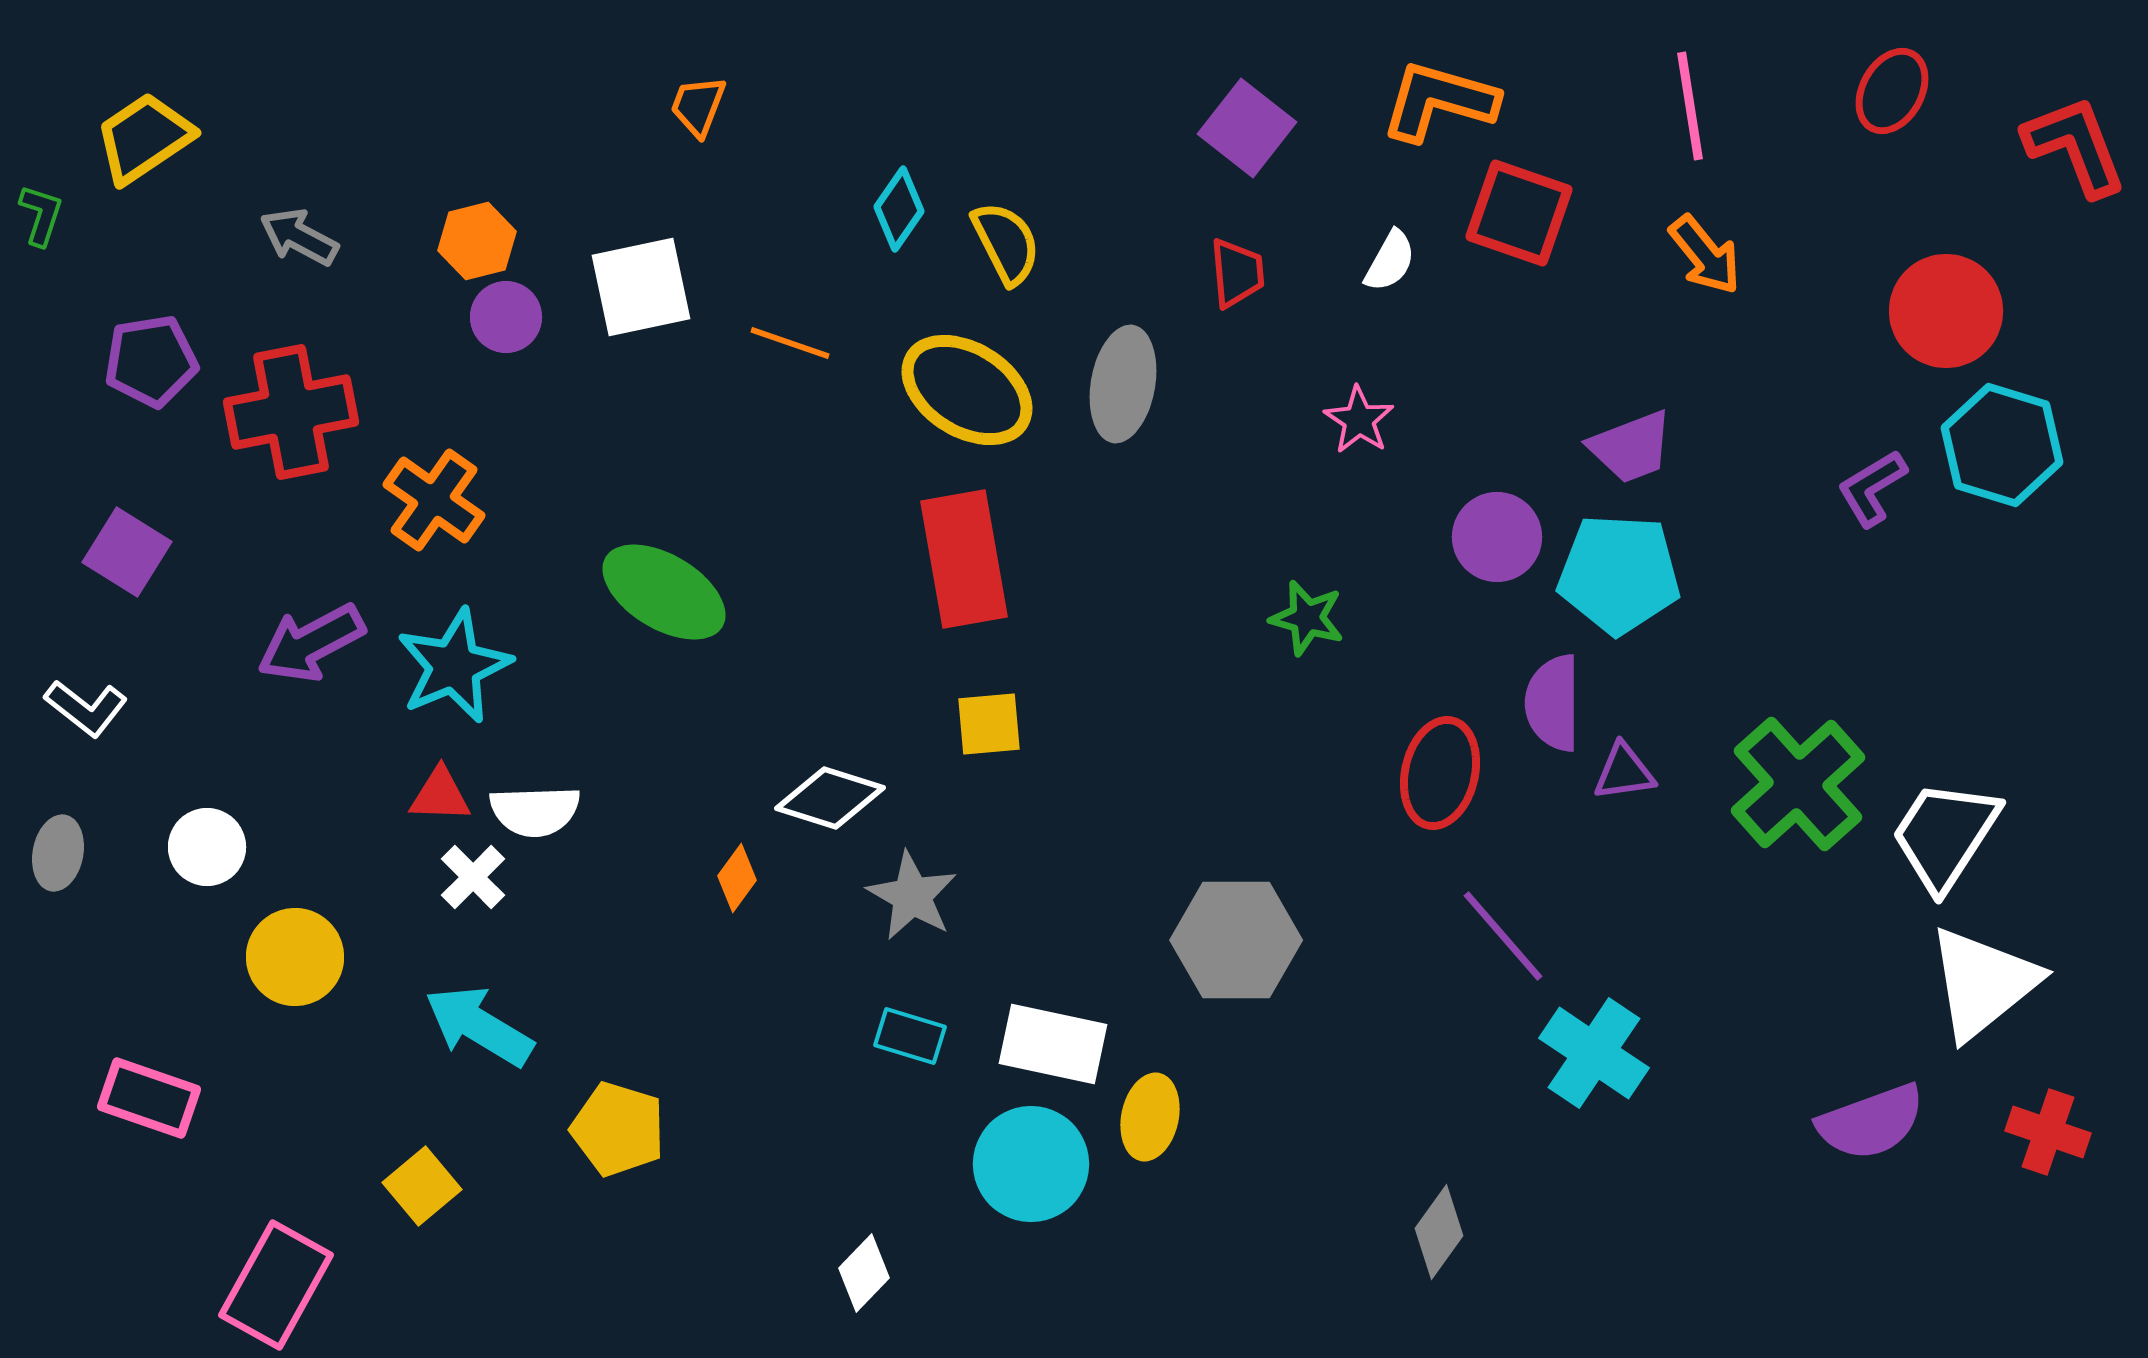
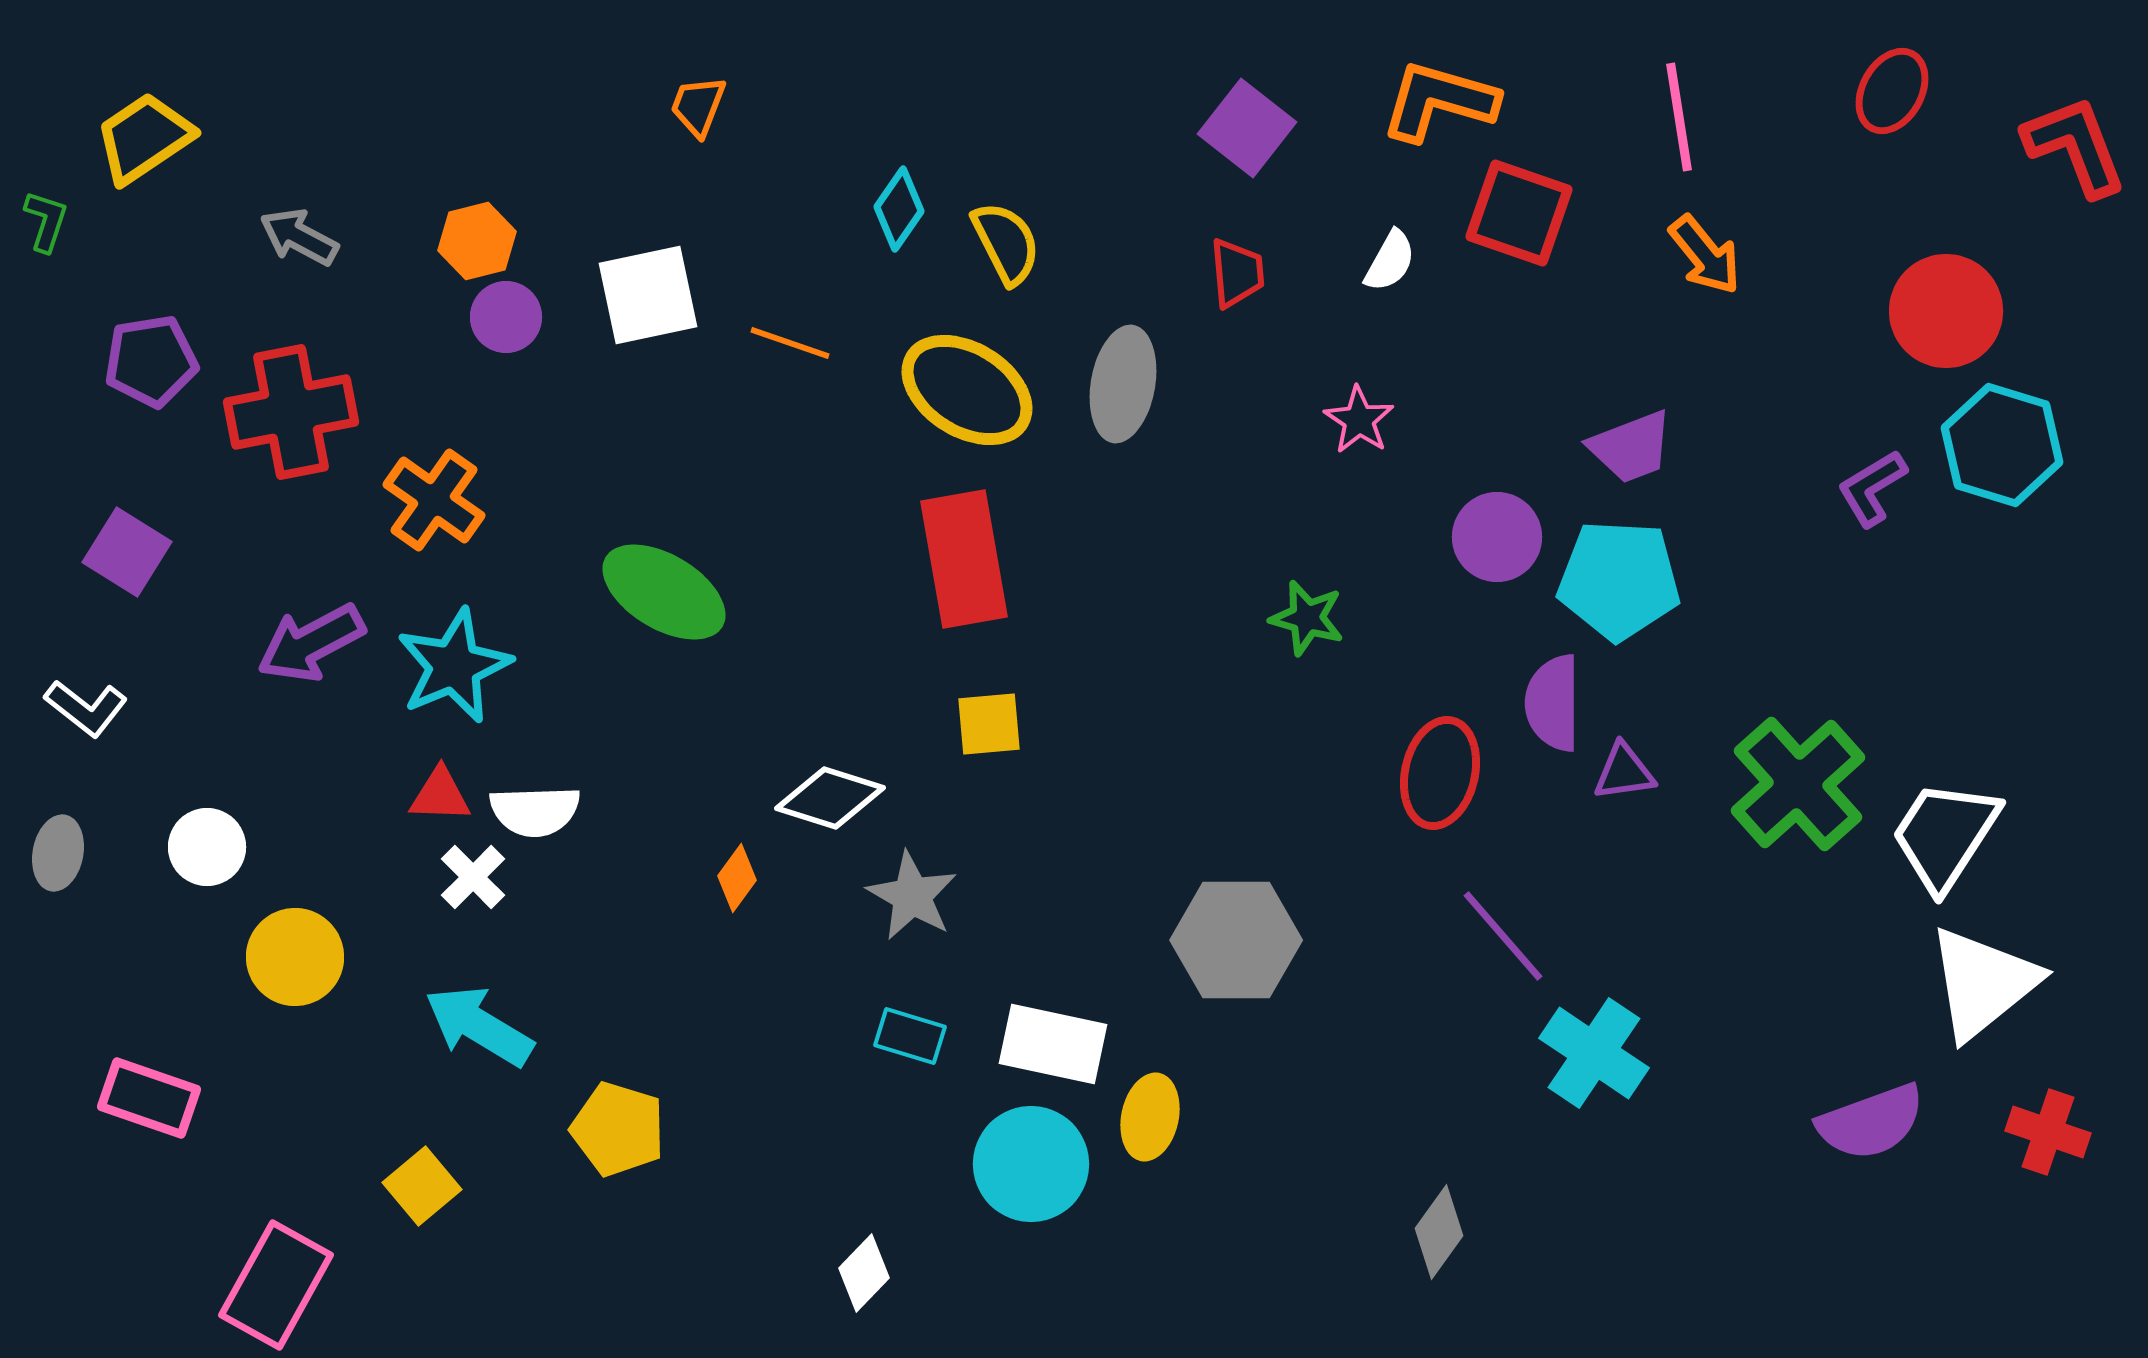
pink line at (1690, 106): moved 11 px left, 11 px down
green L-shape at (41, 215): moved 5 px right, 6 px down
white square at (641, 287): moved 7 px right, 8 px down
cyan pentagon at (1619, 574): moved 6 px down
